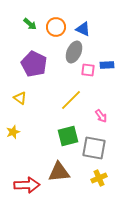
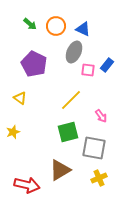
orange circle: moved 1 px up
blue rectangle: rotated 48 degrees counterclockwise
green square: moved 4 px up
brown triangle: moved 1 px right, 2 px up; rotated 25 degrees counterclockwise
red arrow: rotated 15 degrees clockwise
